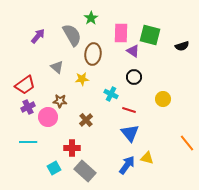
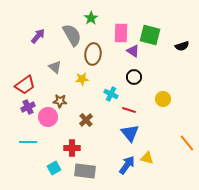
gray triangle: moved 2 px left
gray rectangle: rotated 35 degrees counterclockwise
